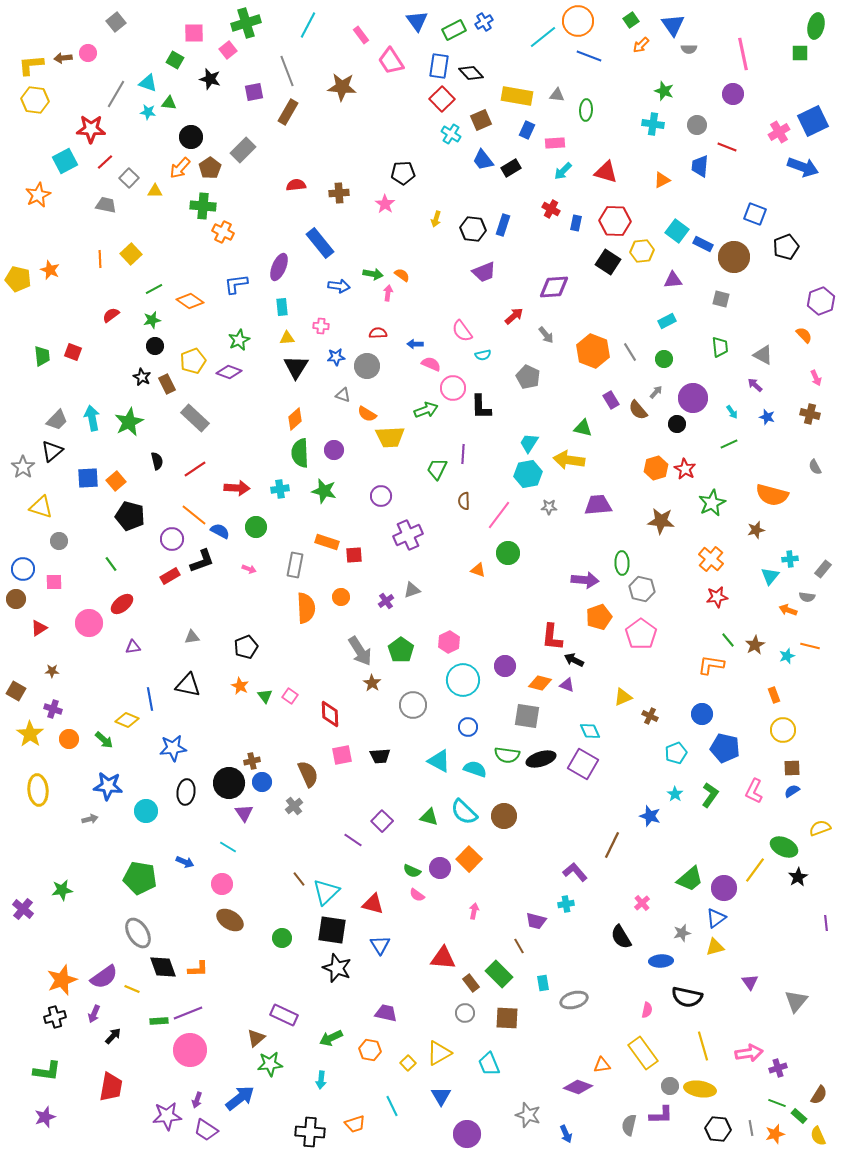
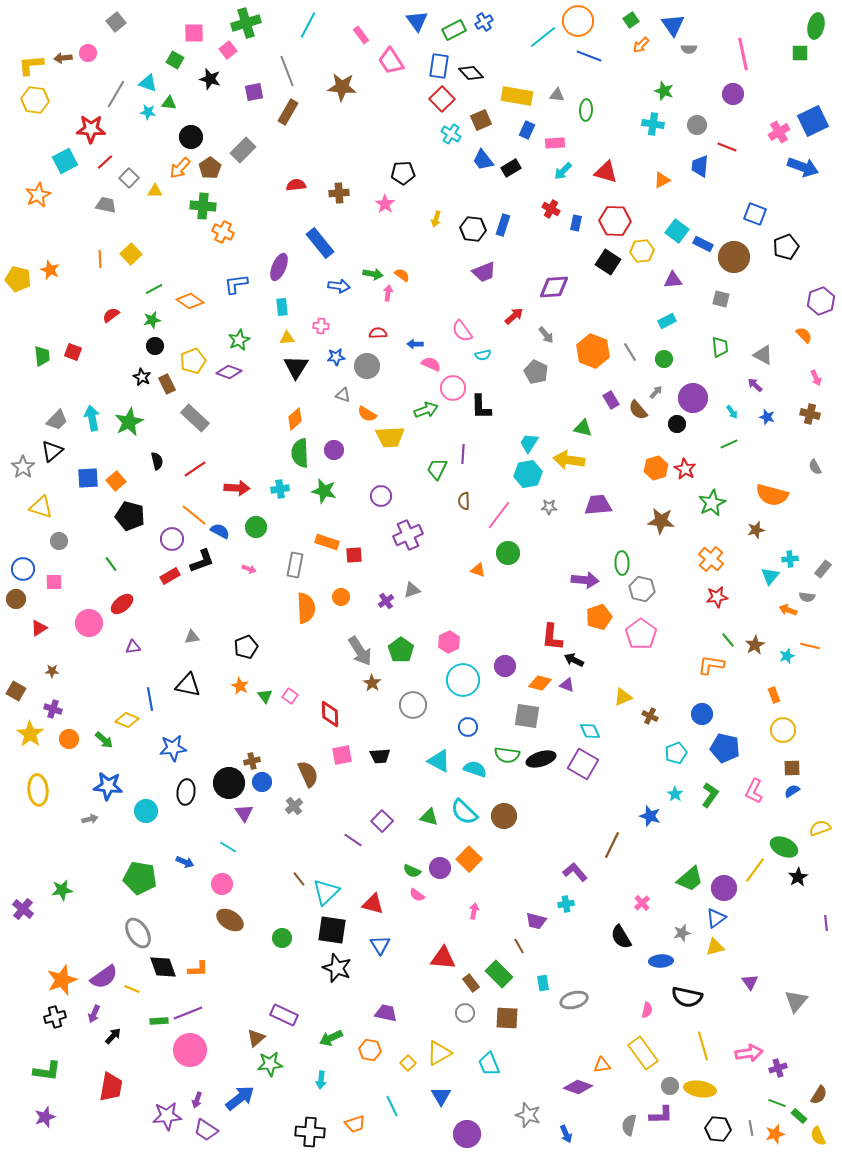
gray pentagon at (528, 377): moved 8 px right, 5 px up
